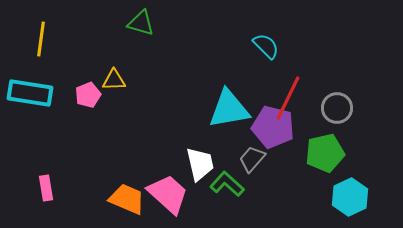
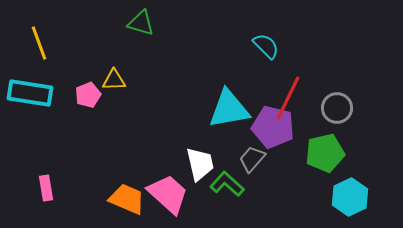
yellow line: moved 2 px left, 4 px down; rotated 28 degrees counterclockwise
